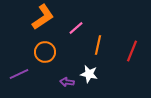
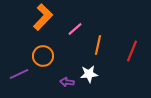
orange L-shape: rotated 12 degrees counterclockwise
pink line: moved 1 px left, 1 px down
orange circle: moved 2 px left, 4 px down
white star: rotated 18 degrees counterclockwise
